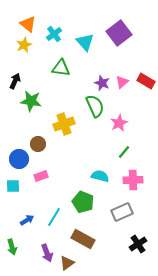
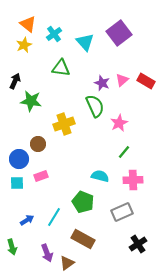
pink triangle: moved 2 px up
cyan square: moved 4 px right, 3 px up
